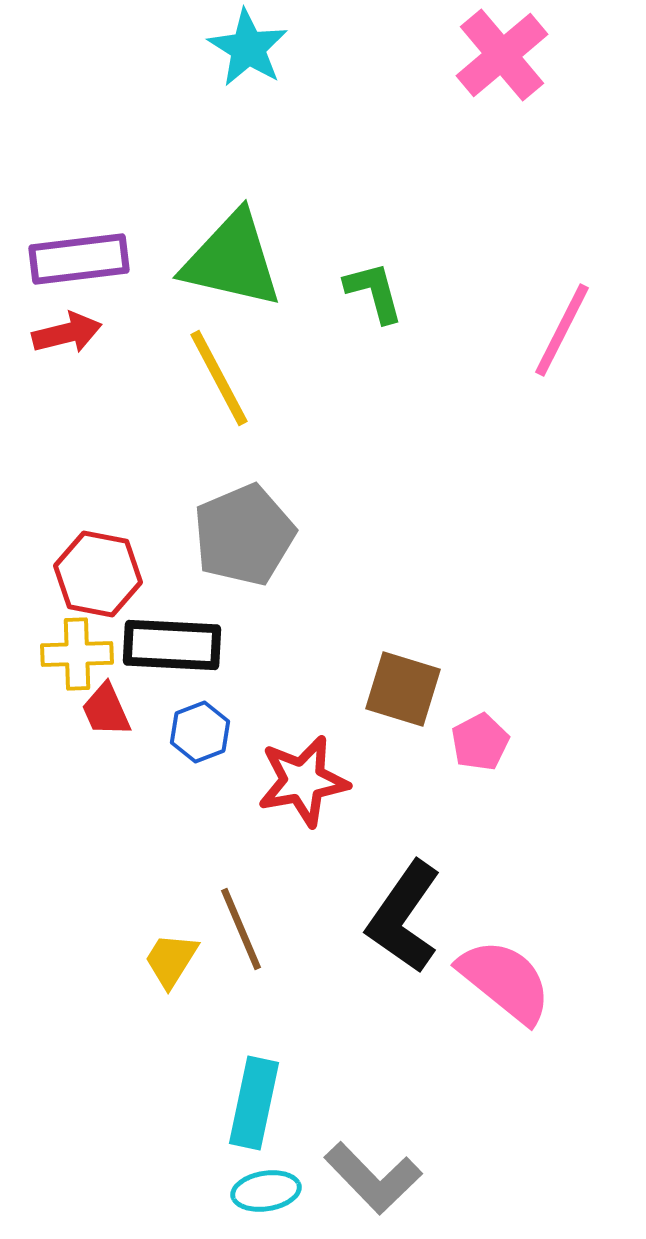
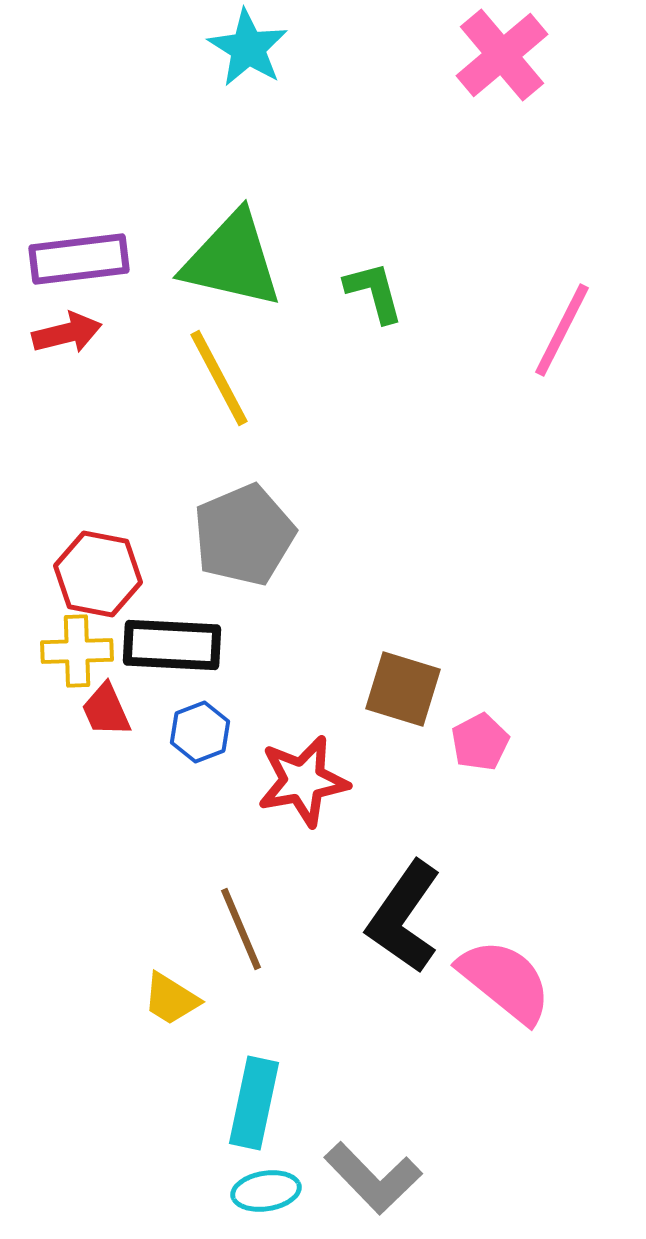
yellow cross: moved 3 px up
yellow trapezoid: moved 39 px down; rotated 90 degrees counterclockwise
